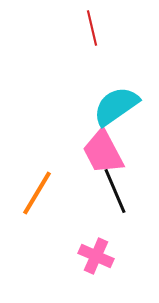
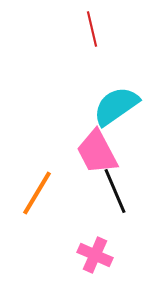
red line: moved 1 px down
pink trapezoid: moved 6 px left
pink cross: moved 1 px left, 1 px up
